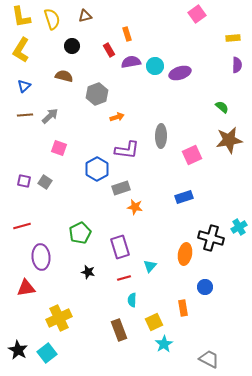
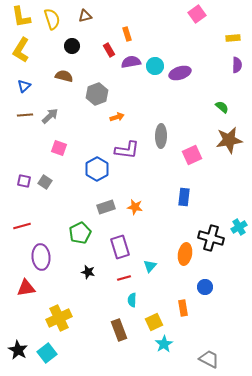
gray rectangle at (121, 188): moved 15 px left, 19 px down
blue rectangle at (184, 197): rotated 66 degrees counterclockwise
